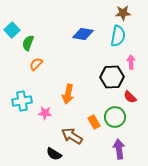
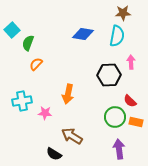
cyan semicircle: moved 1 px left
black hexagon: moved 3 px left, 2 px up
red semicircle: moved 4 px down
orange rectangle: moved 42 px right; rotated 48 degrees counterclockwise
